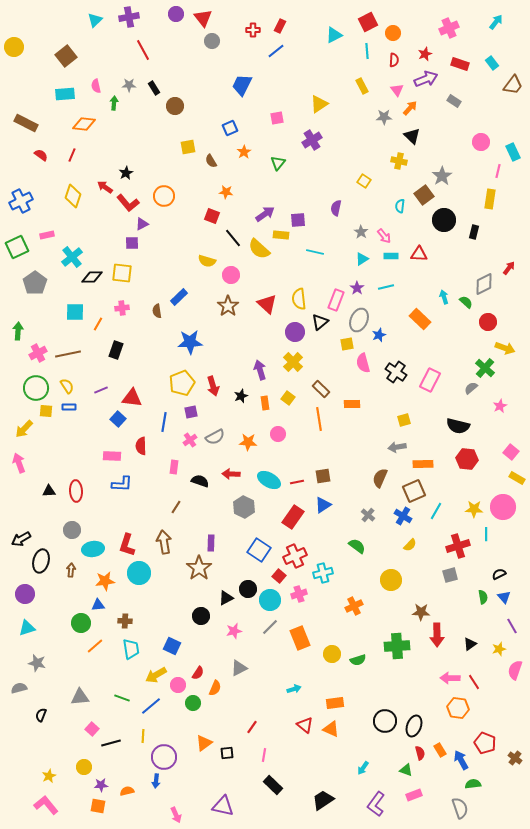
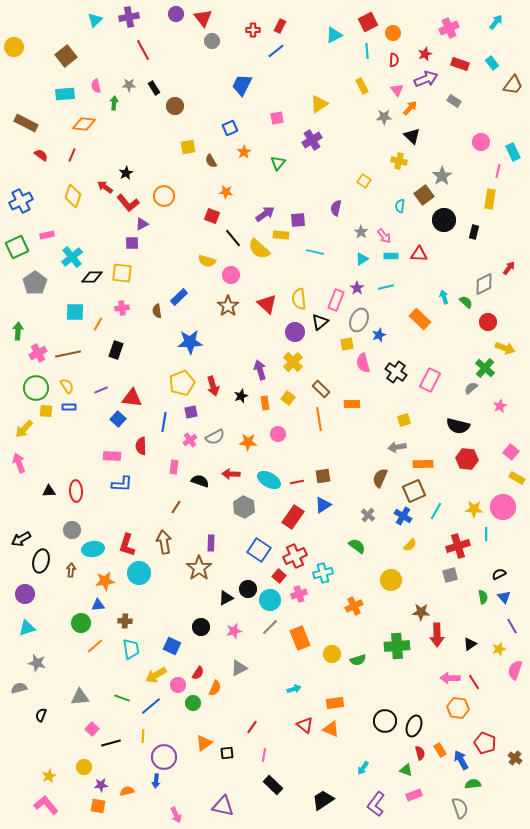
black circle at (201, 616): moved 11 px down
